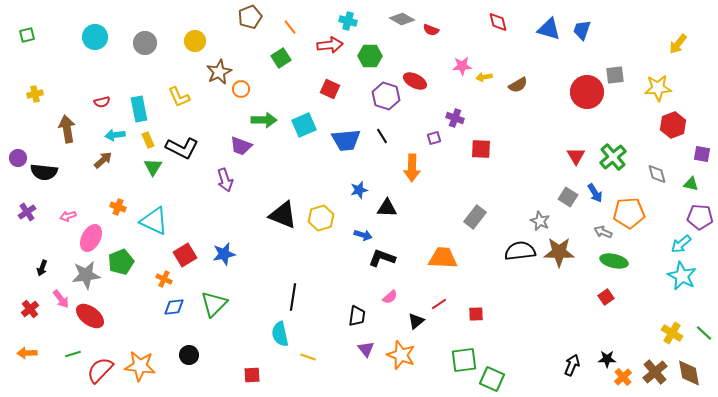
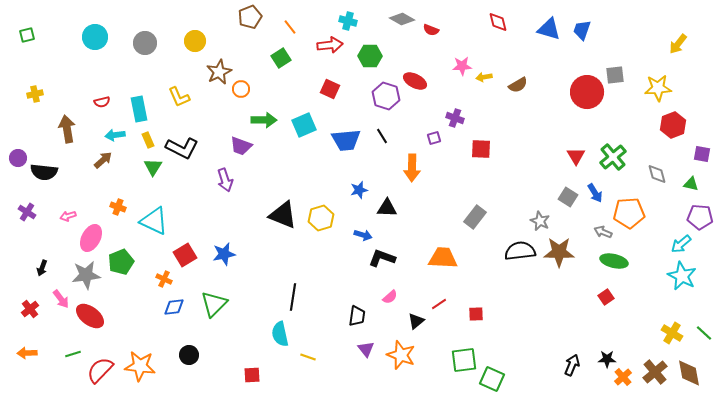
purple cross at (27, 212): rotated 24 degrees counterclockwise
